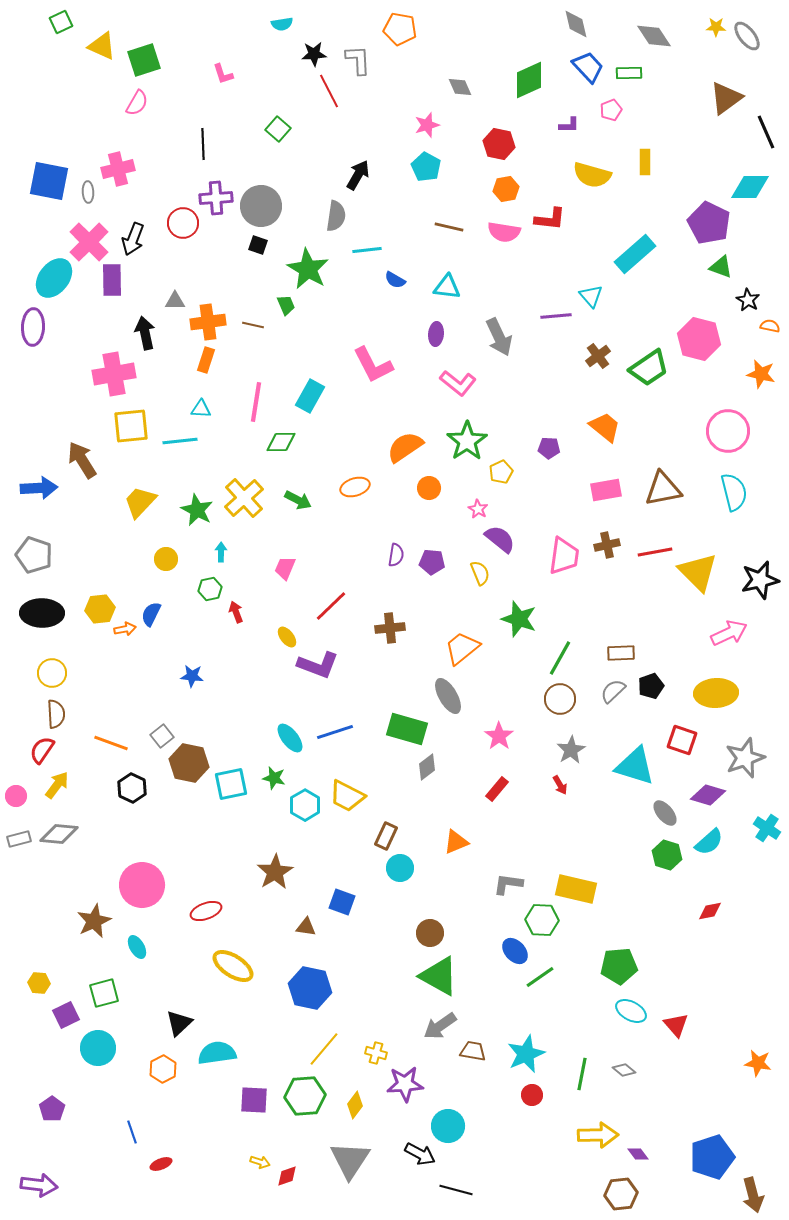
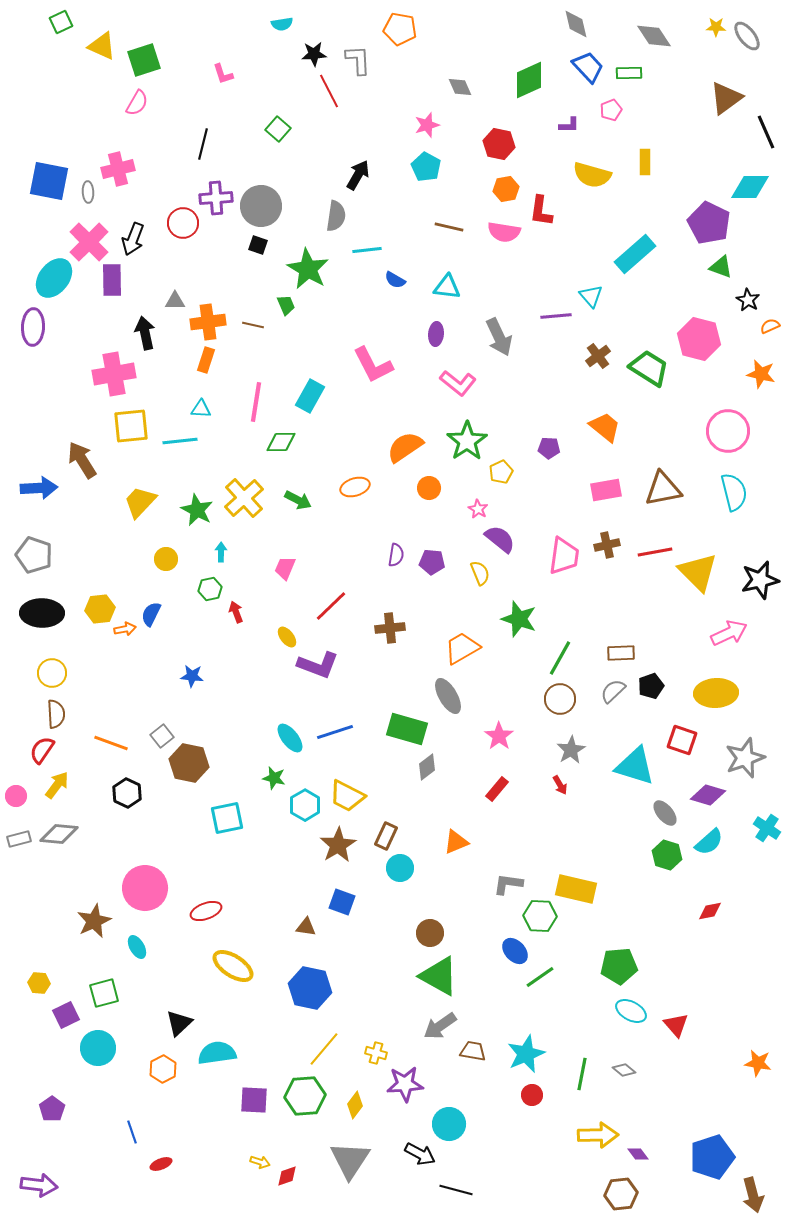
black line at (203, 144): rotated 16 degrees clockwise
red L-shape at (550, 219): moved 9 px left, 8 px up; rotated 92 degrees clockwise
orange semicircle at (770, 326): rotated 36 degrees counterclockwise
green trapezoid at (649, 368): rotated 114 degrees counterclockwise
orange trapezoid at (462, 648): rotated 9 degrees clockwise
cyan square at (231, 784): moved 4 px left, 34 px down
black hexagon at (132, 788): moved 5 px left, 5 px down
brown star at (275, 872): moved 63 px right, 27 px up
pink circle at (142, 885): moved 3 px right, 3 px down
green hexagon at (542, 920): moved 2 px left, 4 px up
cyan circle at (448, 1126): moved 1 px right, 2 px up
